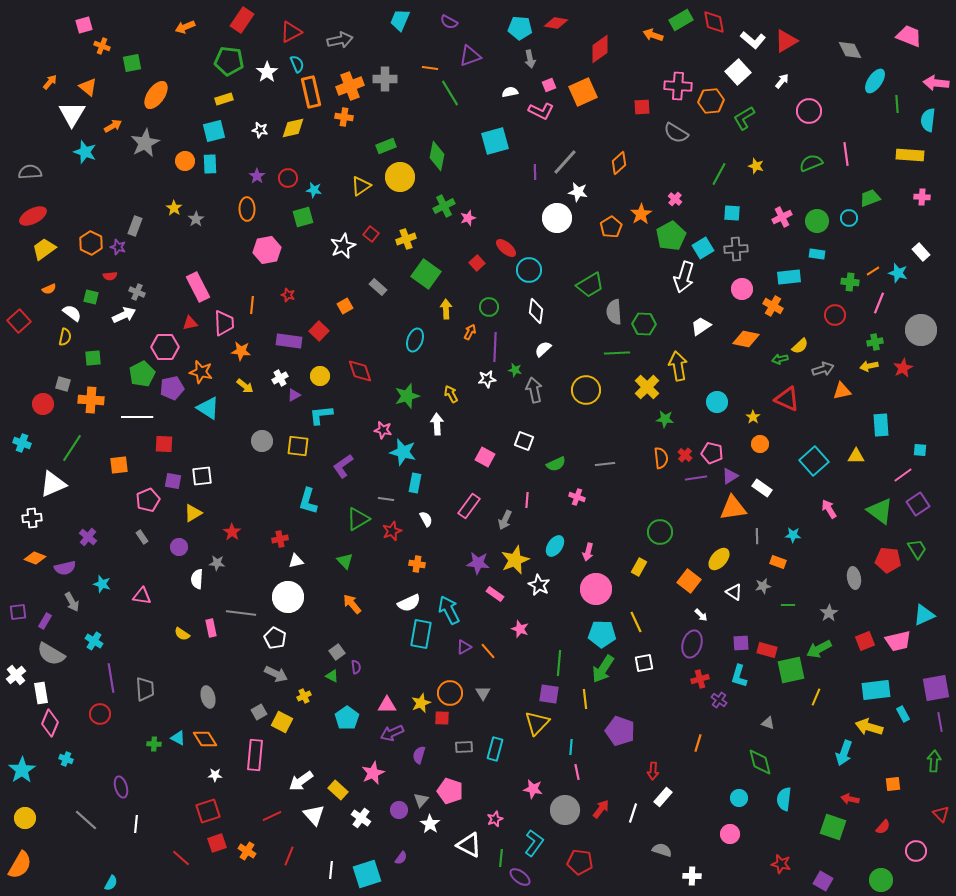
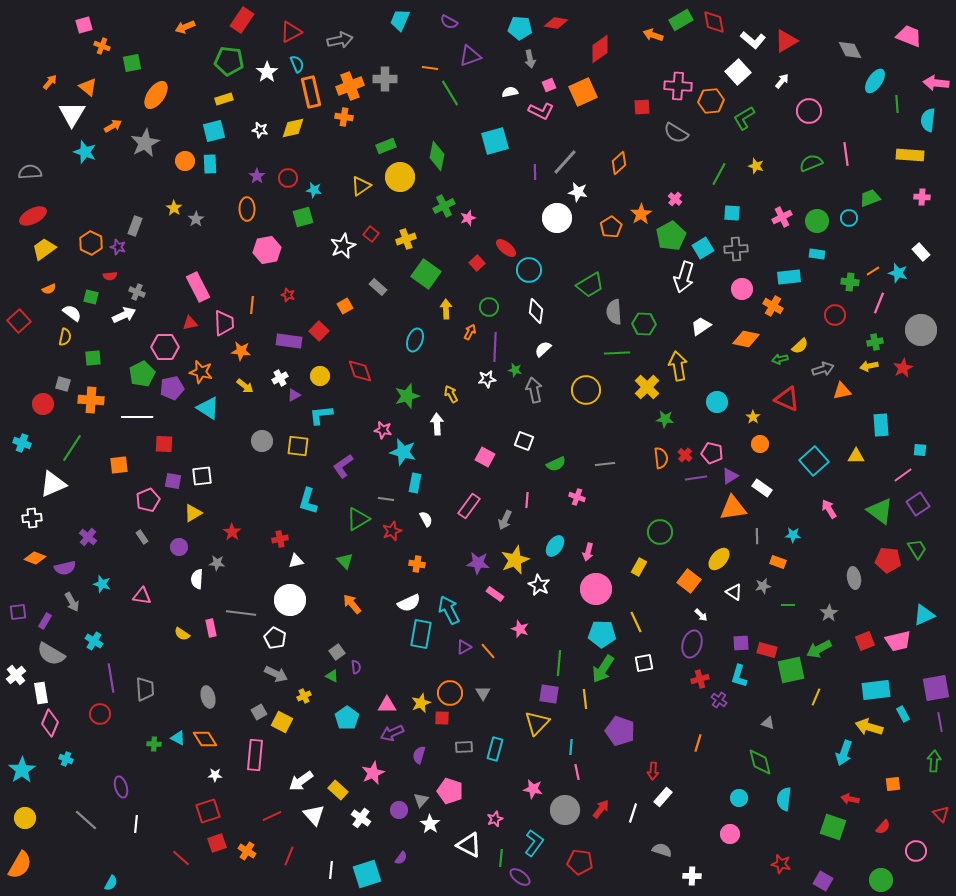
white circle at (288, 597): moved 2 px right, 3 px down
